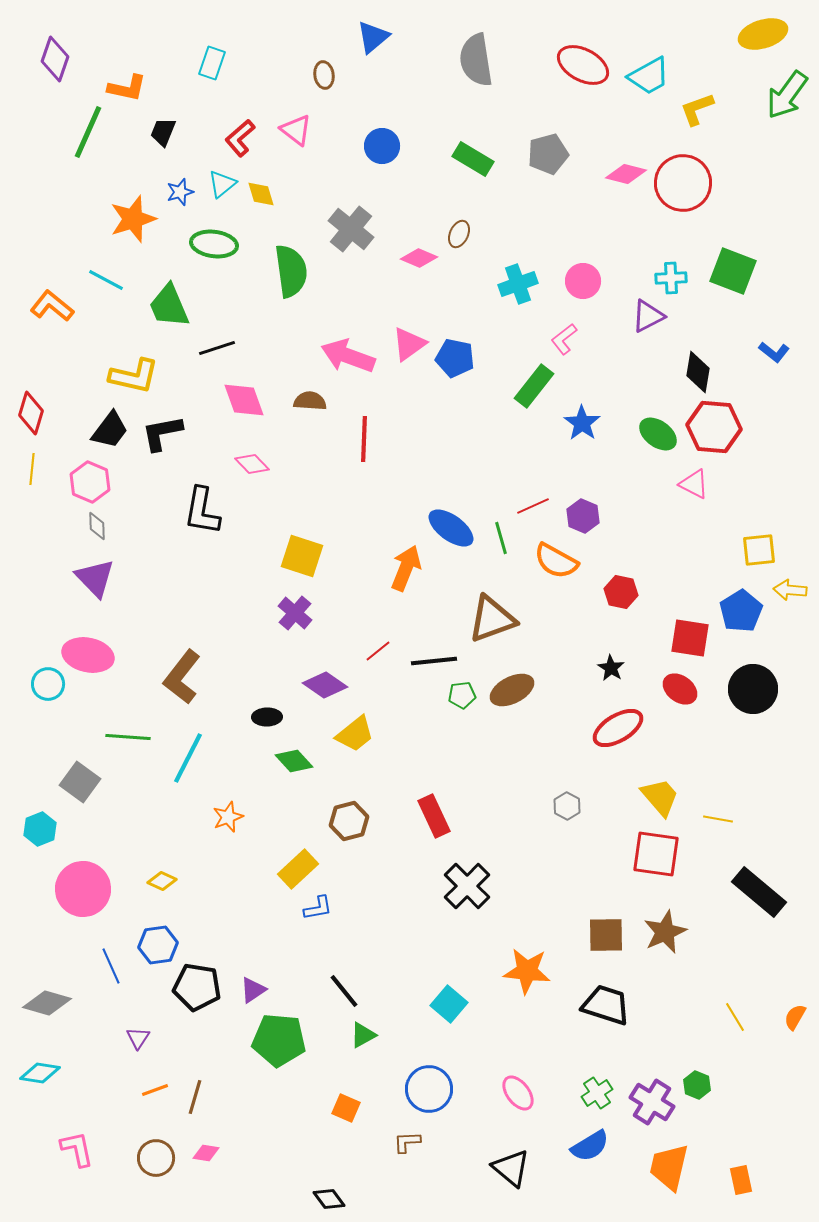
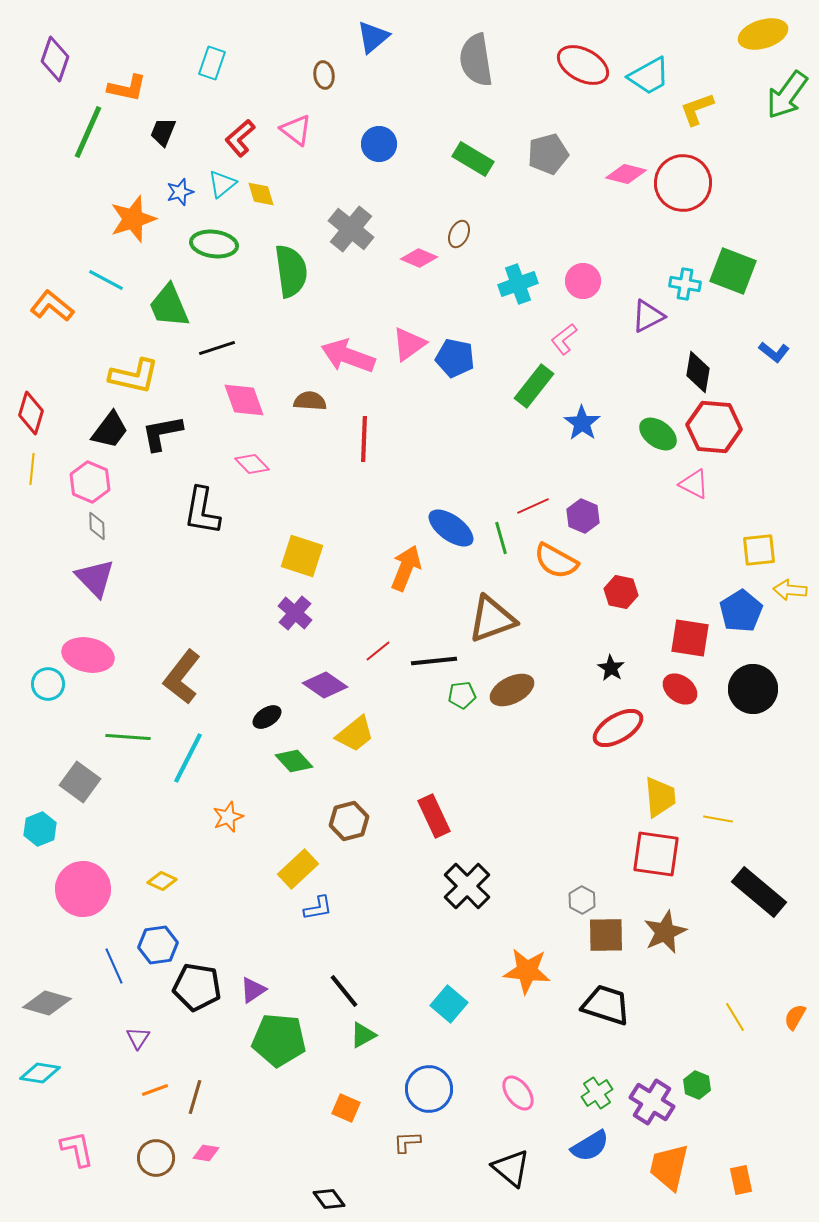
blue circle at (382, 146): moved 3 px left, 2 px up
cyan cross at (671, 278): moved 14 px right, 6 px down; rotated 12 degrees clockwise
black ellipse at (267, 717): rotated 32 degrees counterclockwise
yellow trapezoid at (660, 797): rotated 36 degrees clockwise
gray hexagon at (567, 806): moved 15 px right, 94 px down
blue line at (111, 966): moved 3 px right
